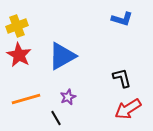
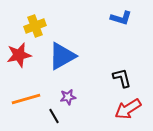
blue L-shape: moved 1 px left, 1 px up
yellow cross: moved 18 px right
red star: rotated 30 degrees clockwise
purple star: rotated 14 degrees clockwise
black line: moved 2 px left, 2 px up
